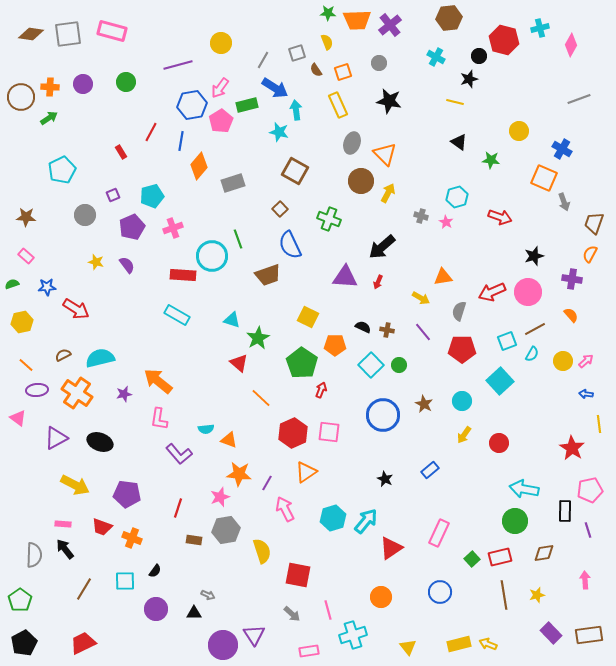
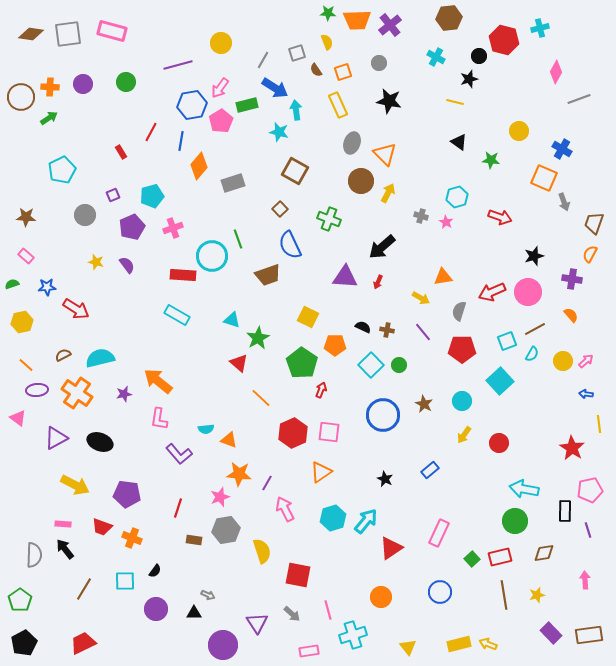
pink diamond at (571, 45): moved 15 px left, 27 px down
orange triangle at (306, 472): moved 15 px right
purple triangle at (254, 635): moved 3 px right, 12 px up
